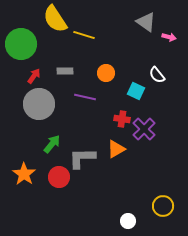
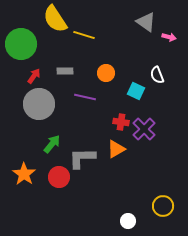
white semicircle: rotated 18 degrees clockwise
red cross: moved 1 px left, 3 px down
